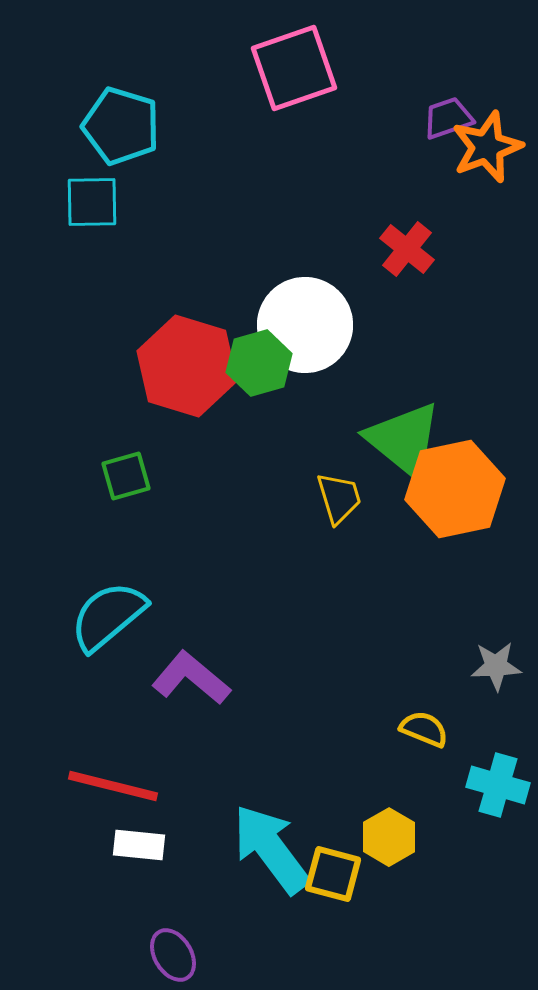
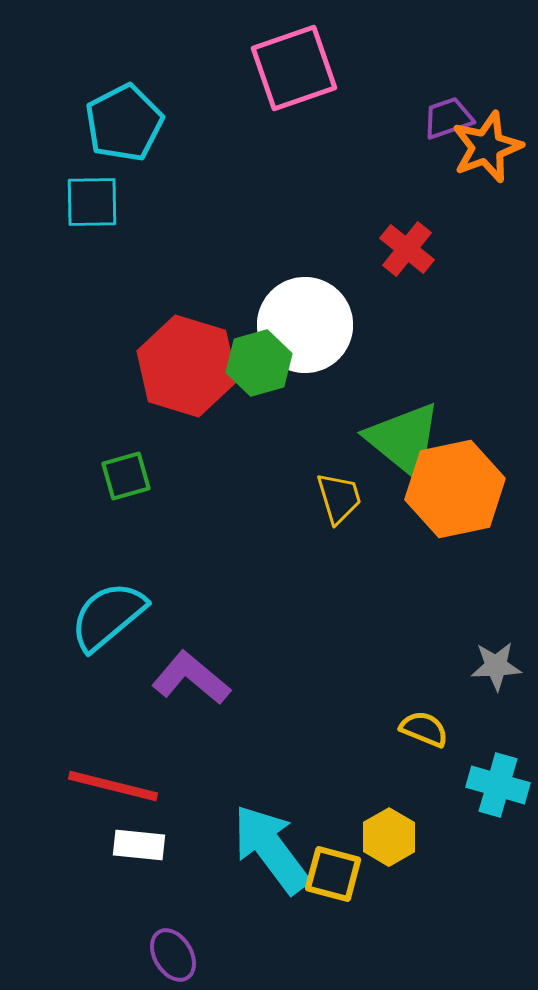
cyan pentagon: moved 3 px right, 3 px up; rotated 28 degrees clockwise
